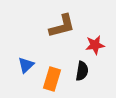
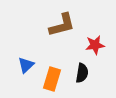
brown L-shape: moved 1 px up
black semicircle: moved 2 px down
